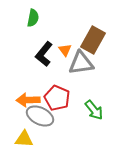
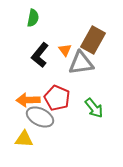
black L-shape: moved 4 px left, 1 px down
green arrow: moved 2 px up
gray ellipse: moved 1 px down
